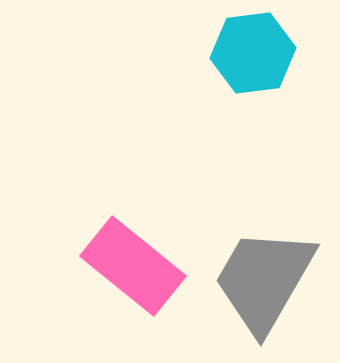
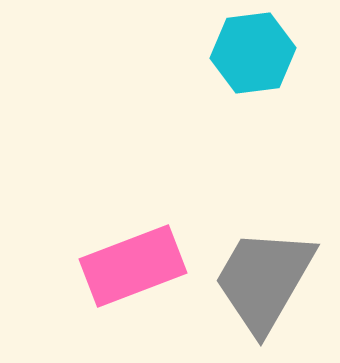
pink rectangle: rotated 60 degrees counterclockwise
